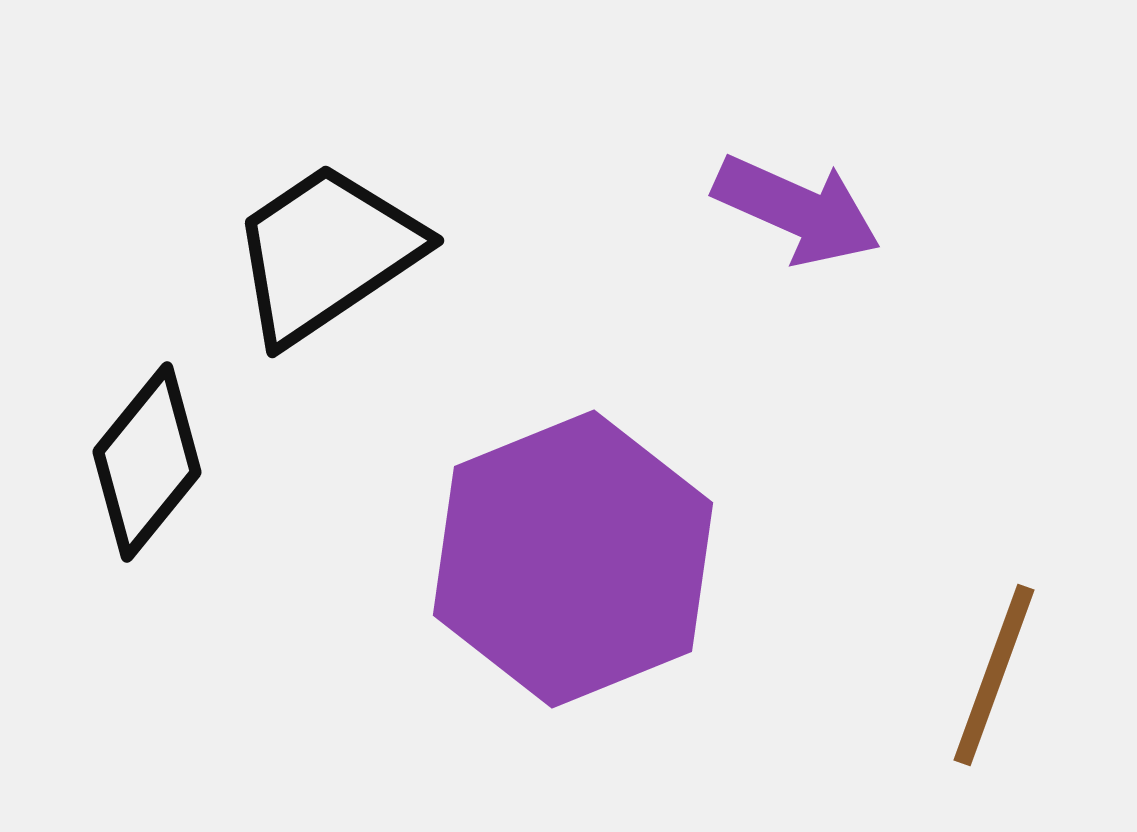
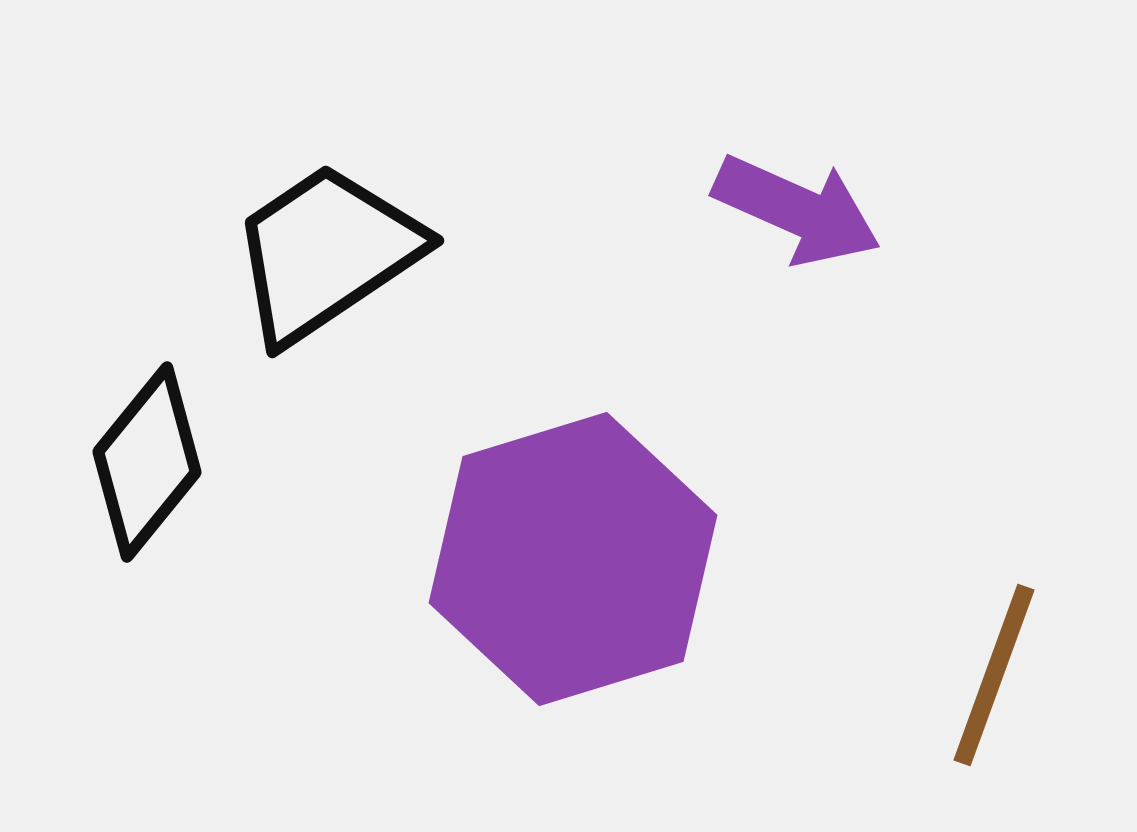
purple hexagon: rotated 5 degrees clockwise
